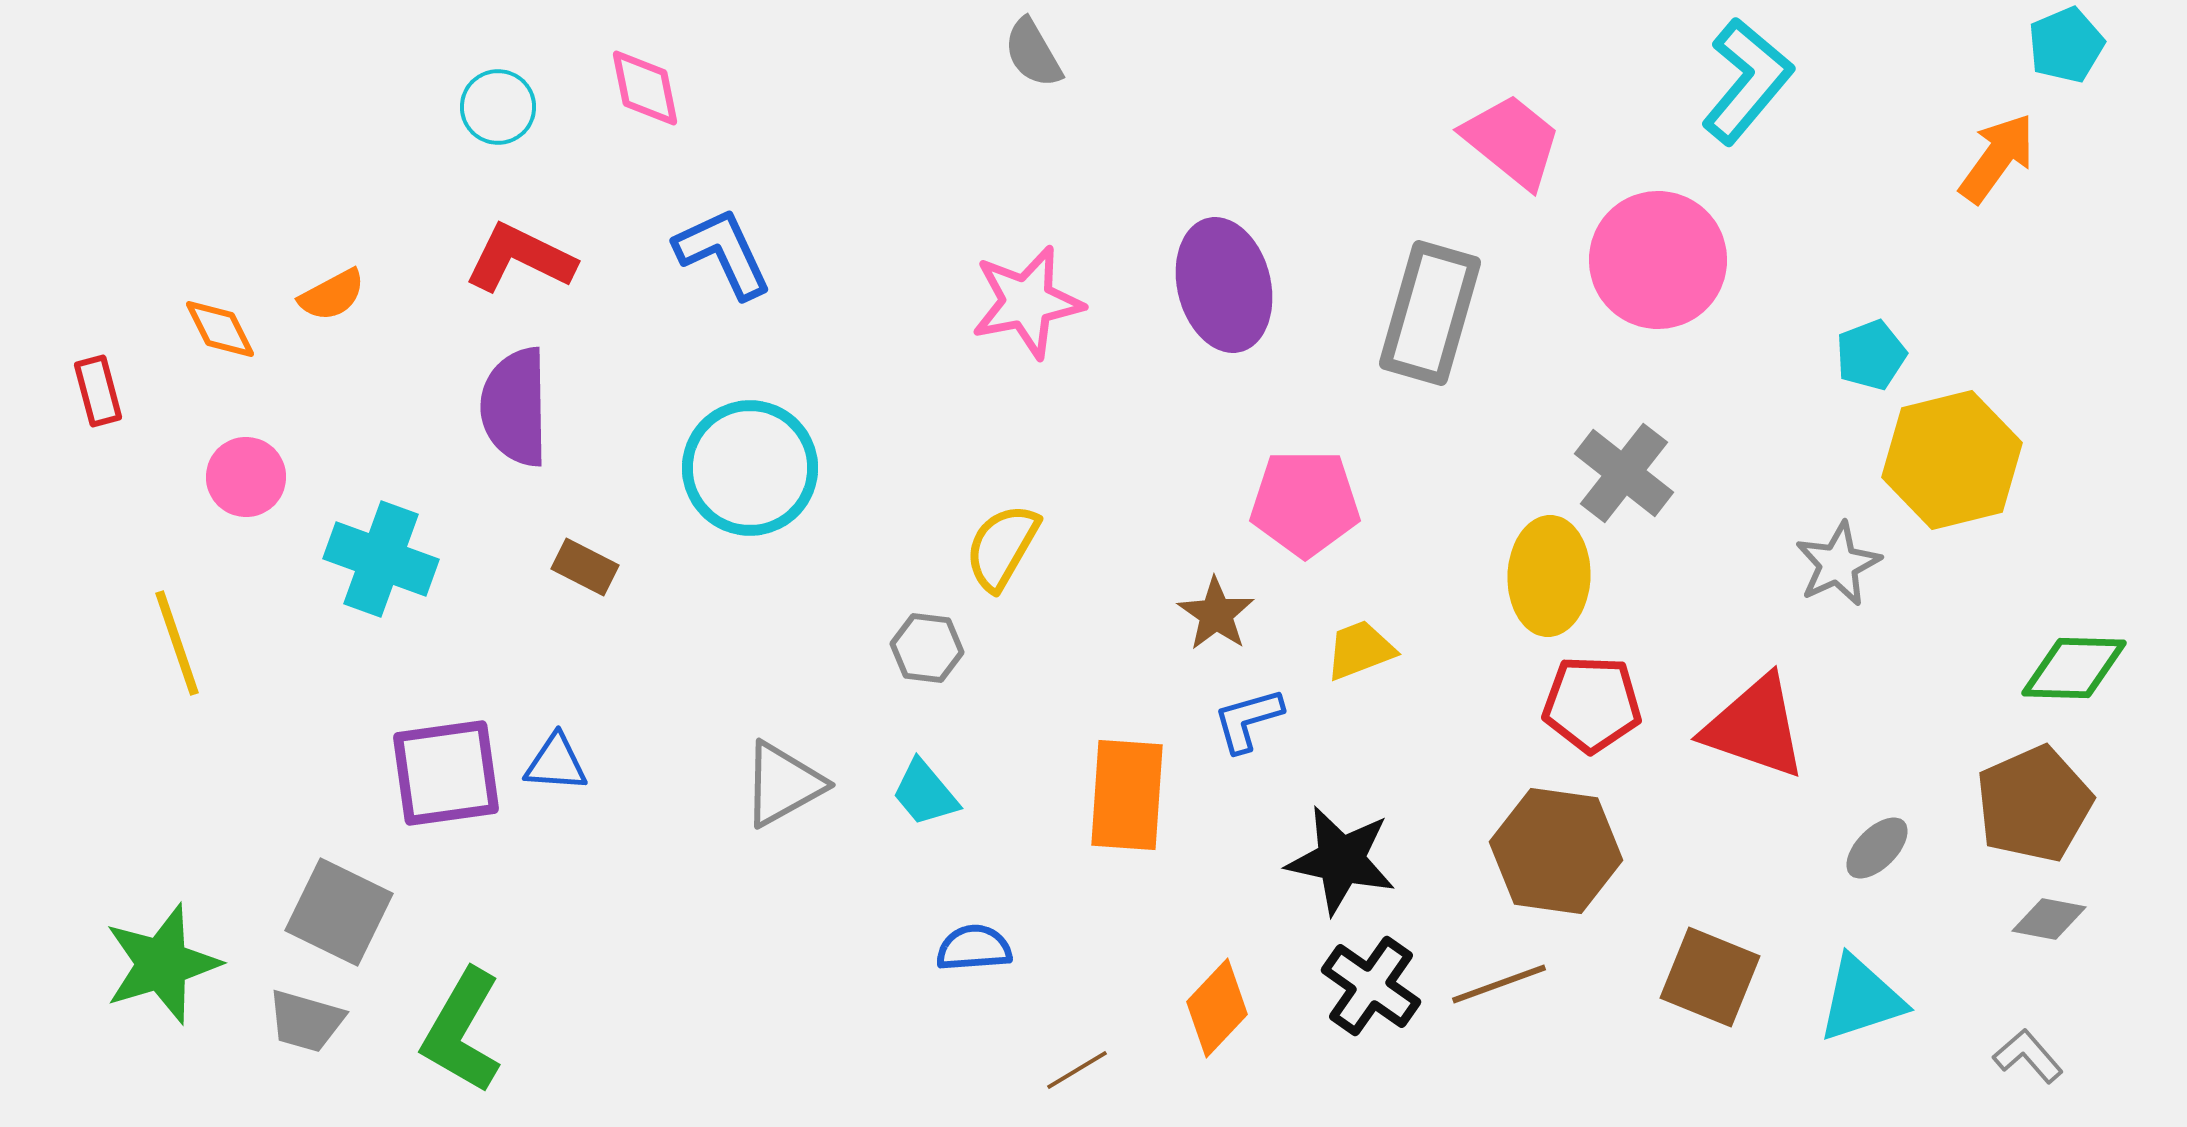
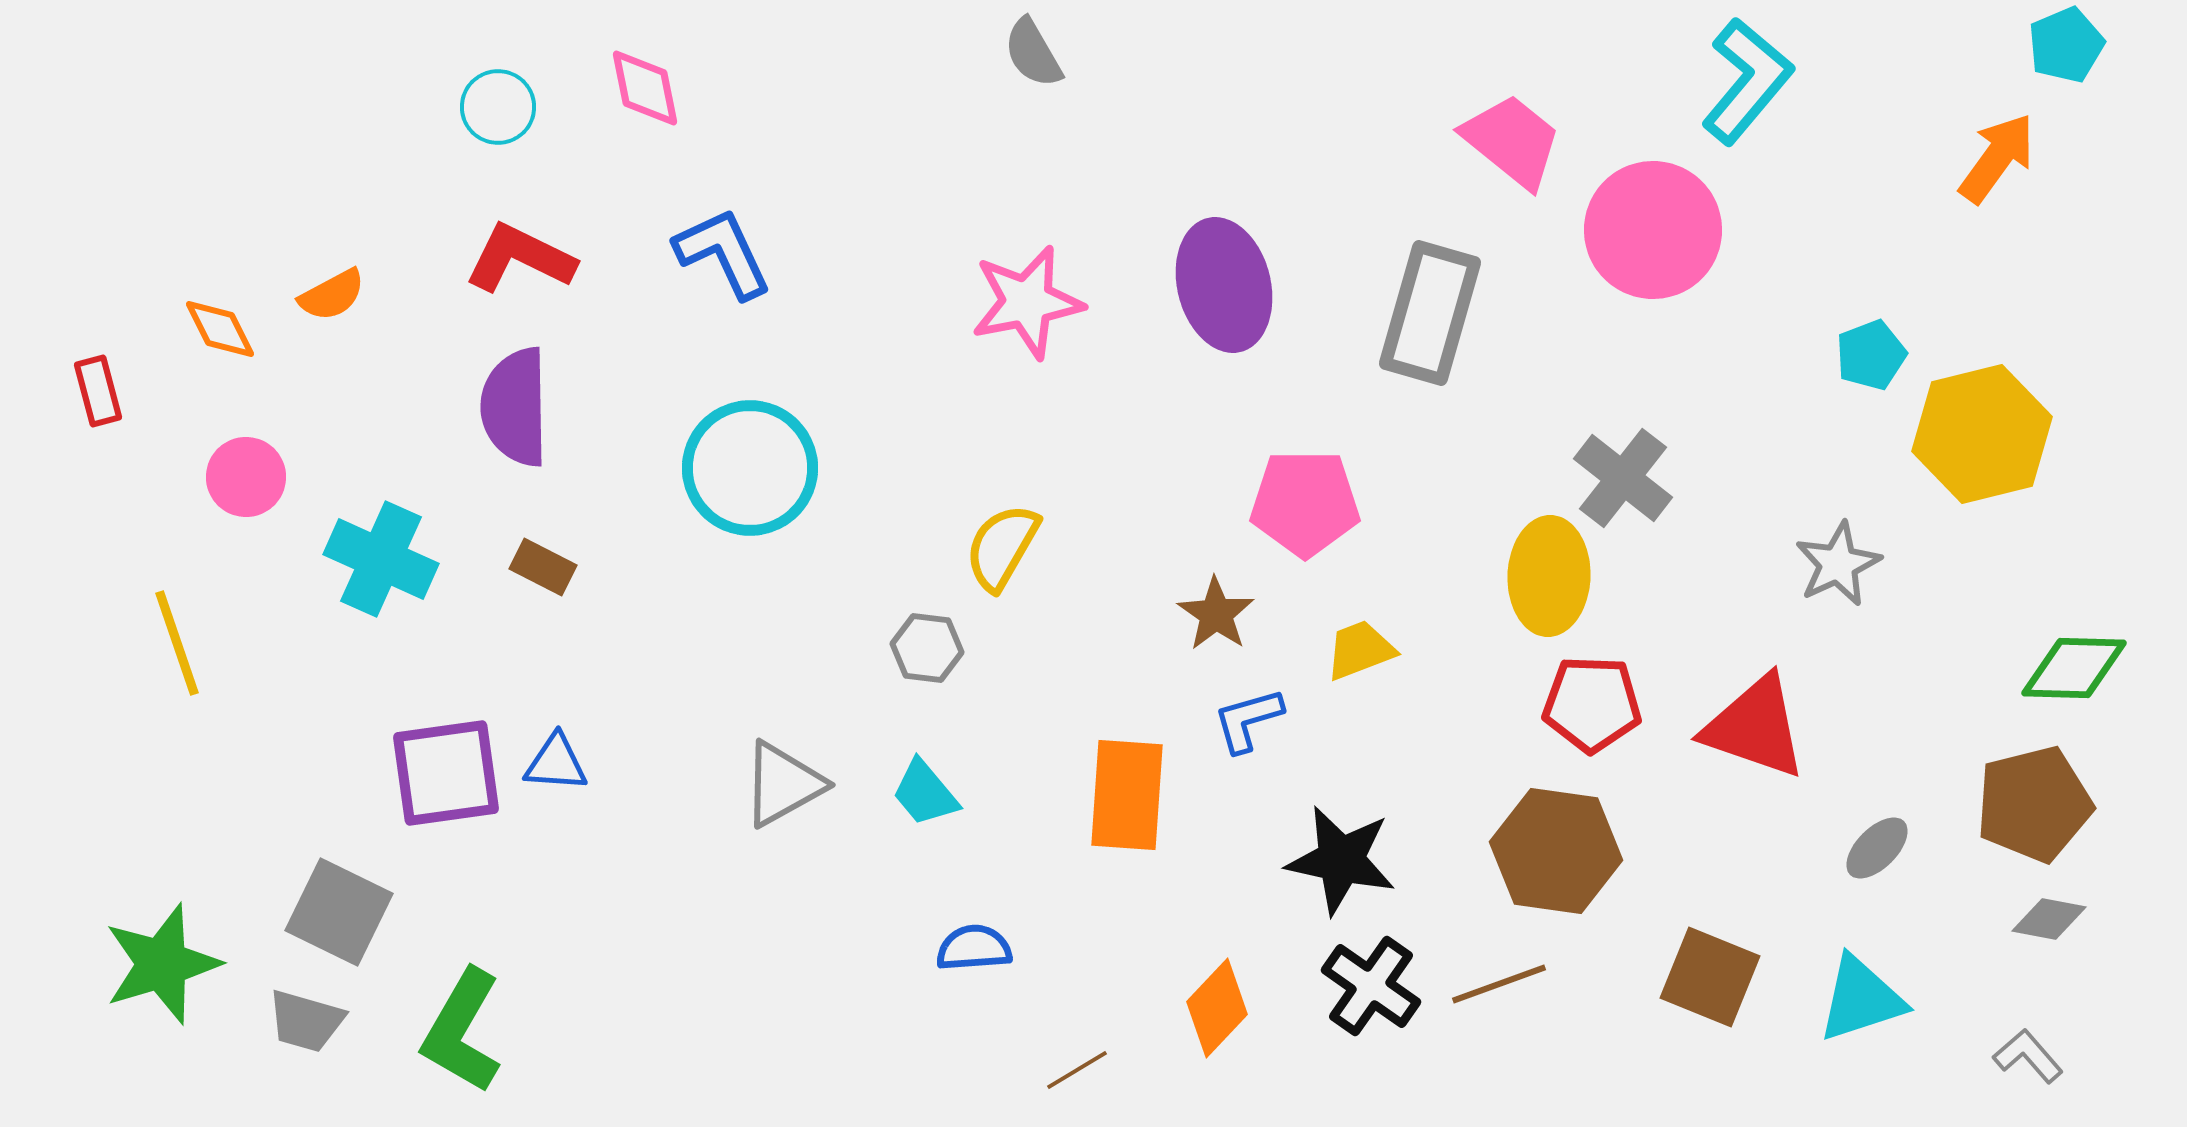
pink circle at (1658, 260): moved 5 px left, 30 px up
yellow hexagon at (1952, 460): moved 30 px right, 26 px up
gray cross at (1624, 473): moved 1 px left, 5 px down
cyan cross at (381, 559): rotated 4 degrees clockwise
brown rectangle at (585, 567): moved 42 px left
brown pentagon at (2034, 804): rotated 10 degrees clockwise
